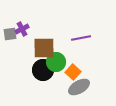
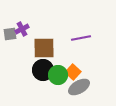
green circle: moved 2 px right, 13 px down
